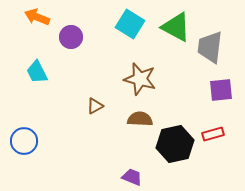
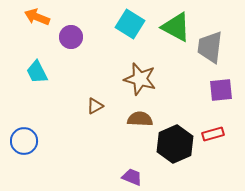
black hexagon: rotated 12 degrees counterclockwise
